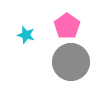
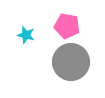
pink pentagon: rotated 25 degrees counterclockwise
